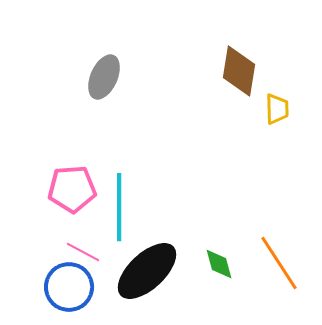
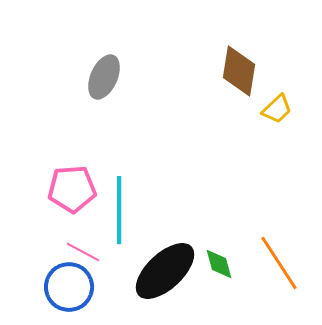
yellow trapezoid: rotated 48 degrees clockwise
cyan line: moved 3 px down
black ellipse: moved 18 px right
